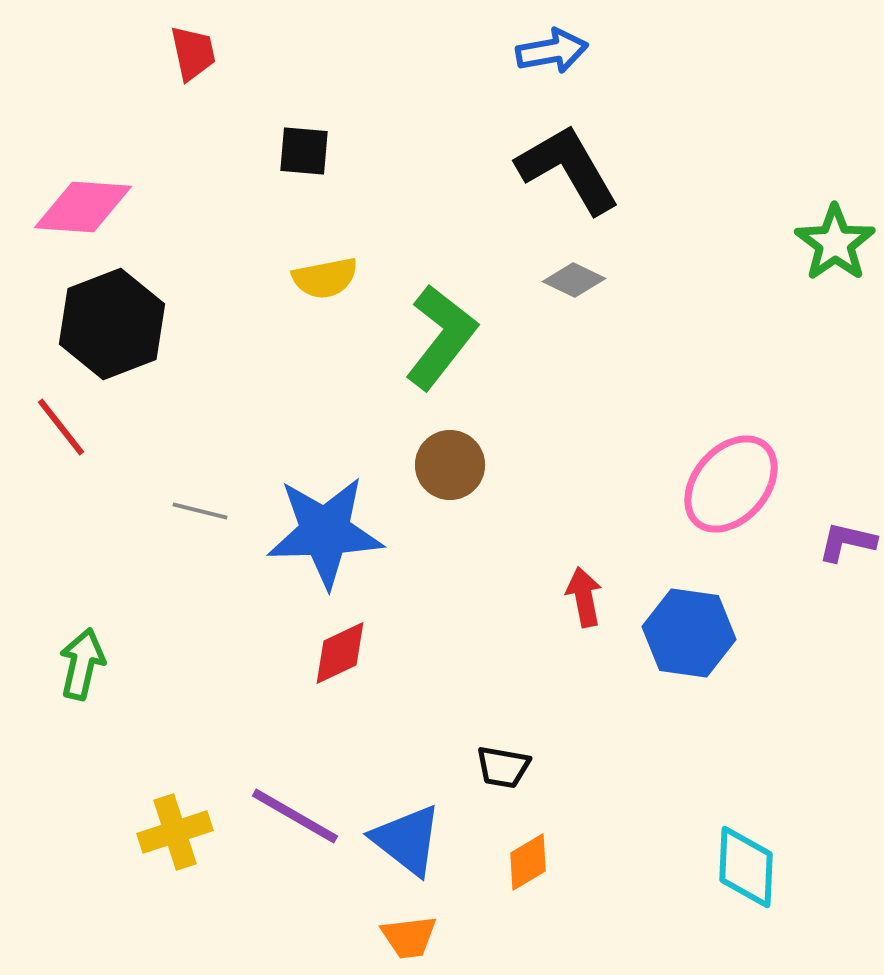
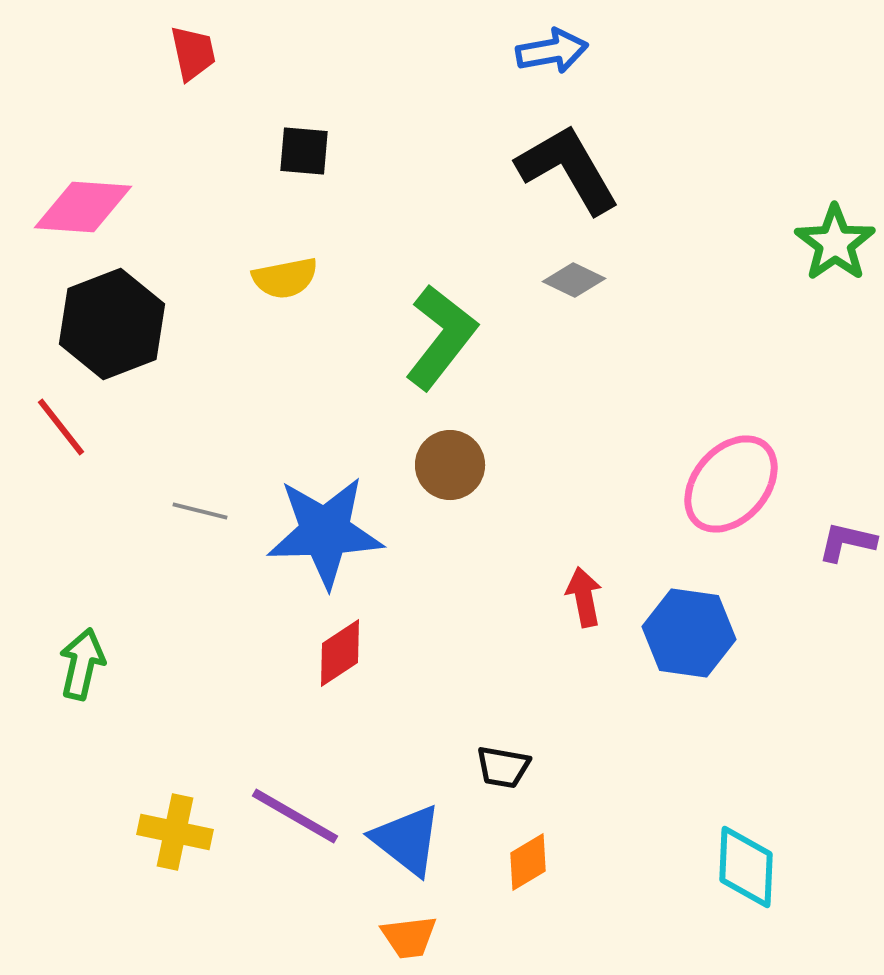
yellow semicircle: moved 40 px left
red diamond: rotated 8 degrees counterclockwise
yellow cross: rotated 30 degrees clockwise
